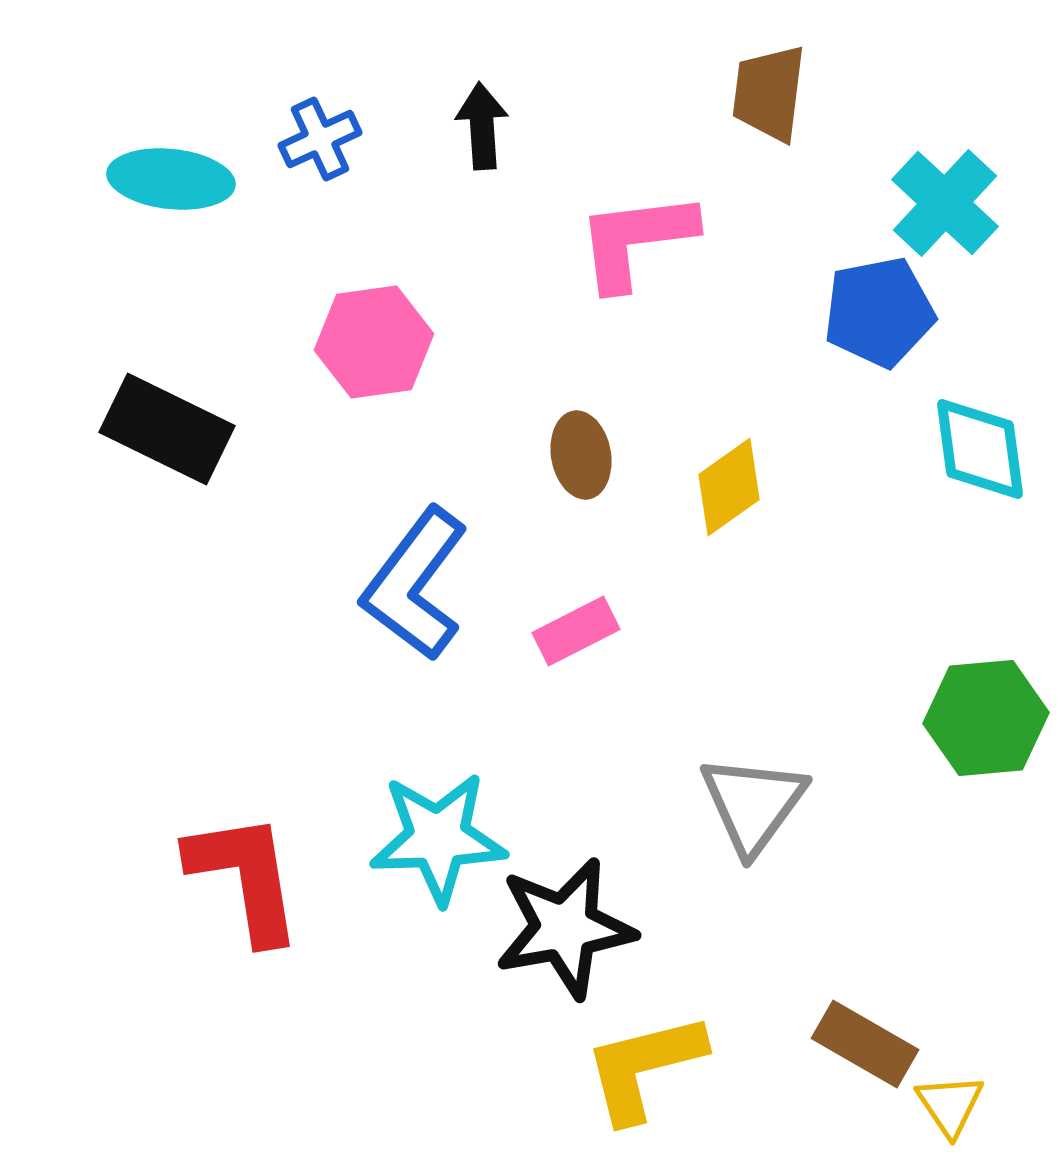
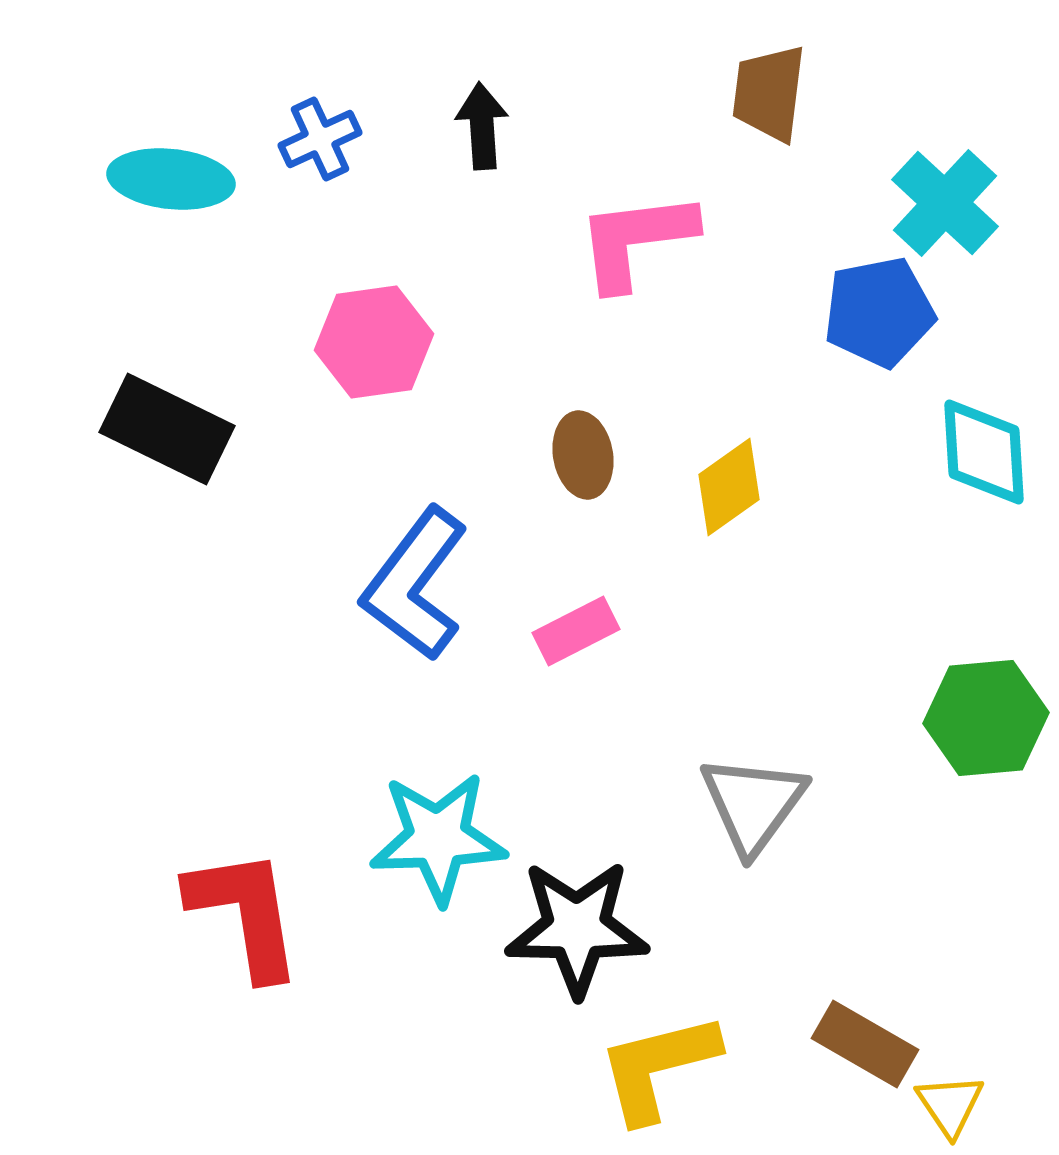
cyan diamond: moved 4 px right, 3 px down; rotated 4 degrees clockwise
brown ellipse: moved 2 px right
red L-shape: moved 36 px down
black star: moved 12 px right; rotated 11 degrees clockwise
yellow L-shape: moved 14 px right
